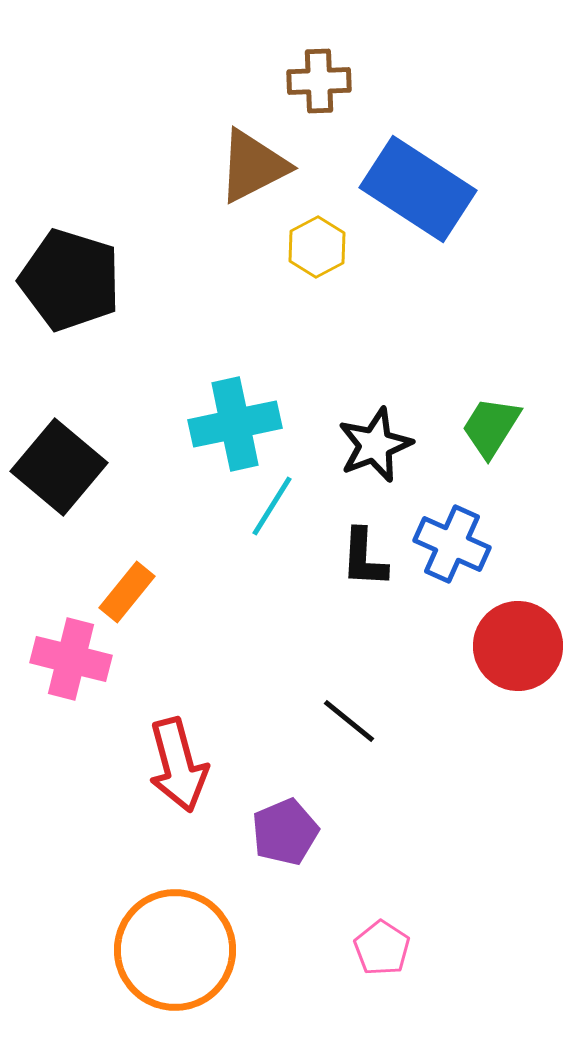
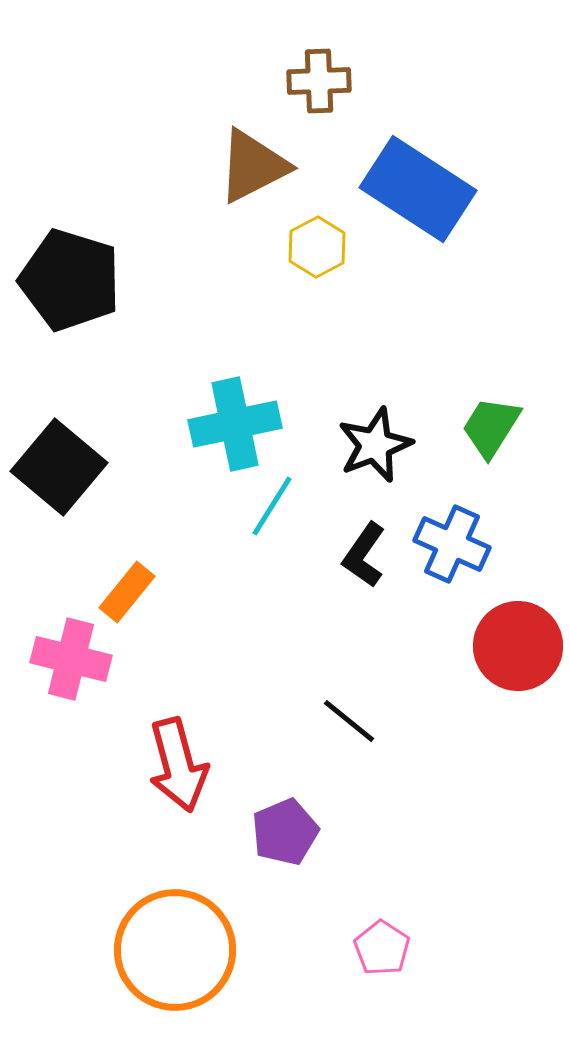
black L-shape: moved 3 px up; rotated 32 degrees clockwise
